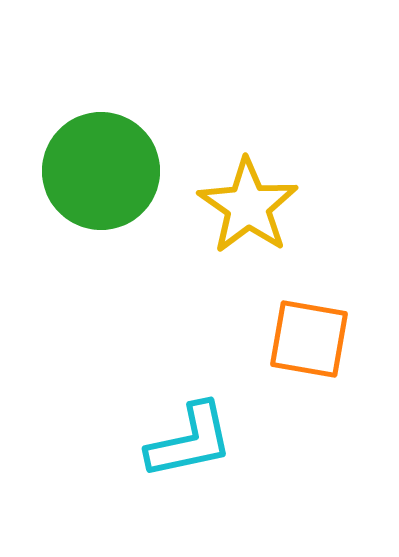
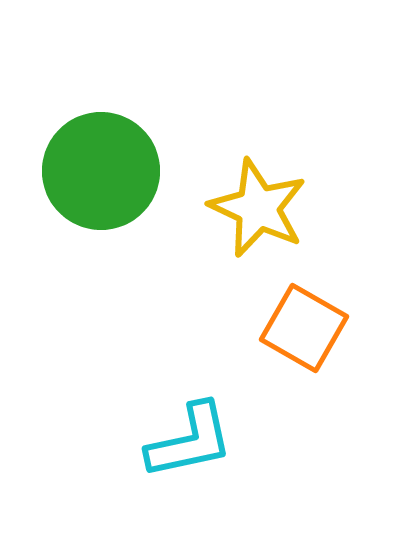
yellow star: moved 10 px right, 2 px down; rotated 10 degrees counterclockwise
orange square: moved 5 px left, 11 px up; rotated 20 degrees clockwise
